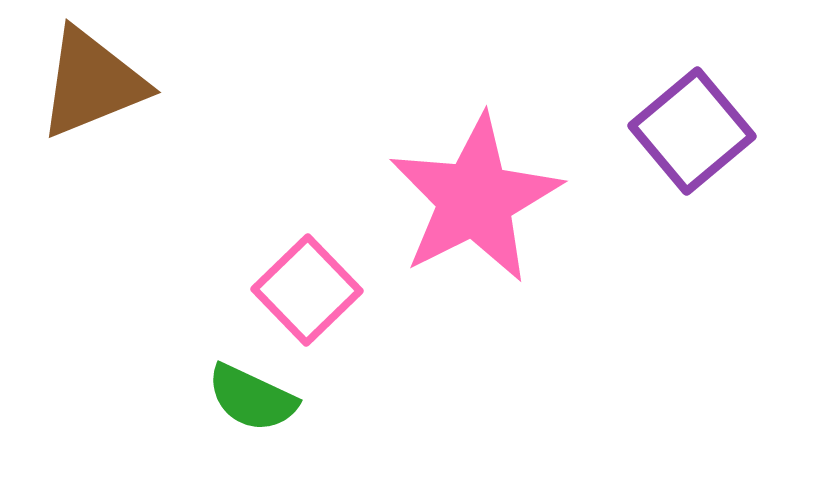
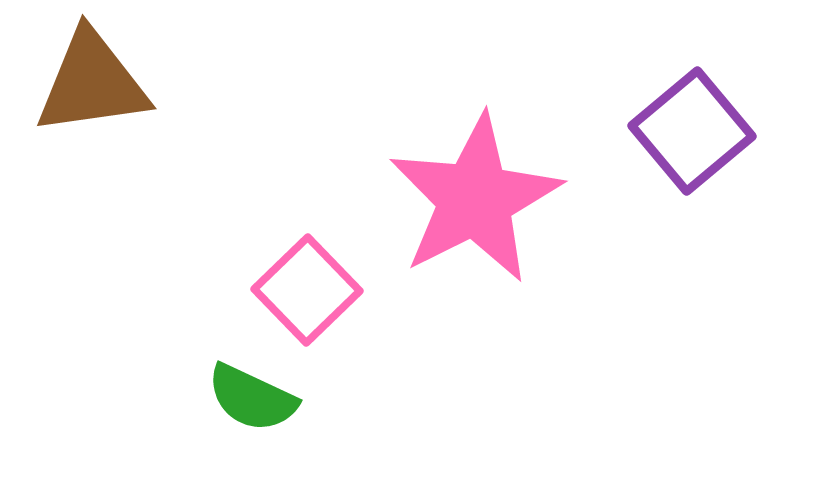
brown triangle: rotated 14 degrees clockwise
